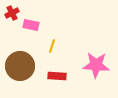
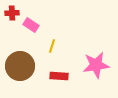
red cross: rotated 24 degrees clockwise
pink rectangle: rotated 21 degrees clockwise
pink star: rotated 12 degrees counterclockwise
red rectangle: moved 2 px right
